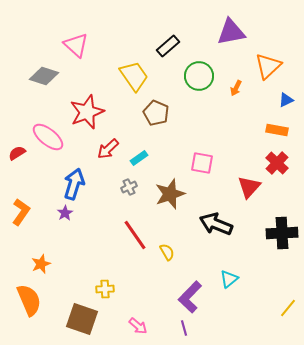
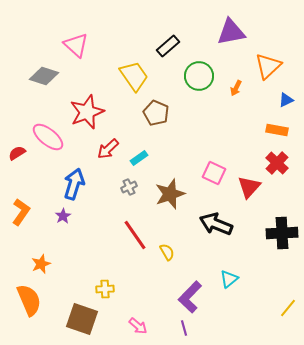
pink square: moved 12 px right, 10 px down; rotated 15 degrees clockwise
purple star: moved 2 px left, 3 px down
